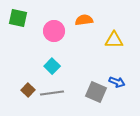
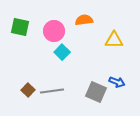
green square: moved 2 px right, 9 px down
cyan square: moved 10 px right, 14 px up
gray line: moved 2 px up
